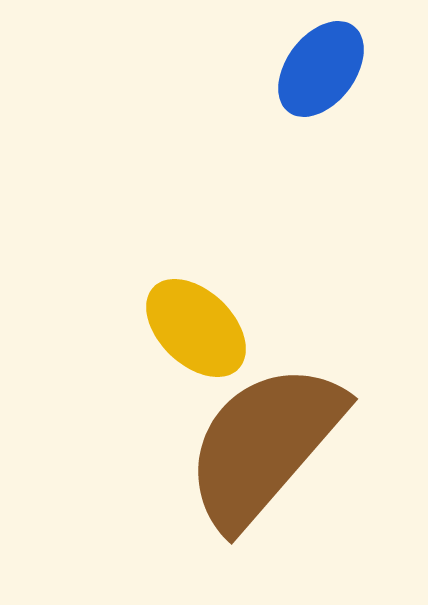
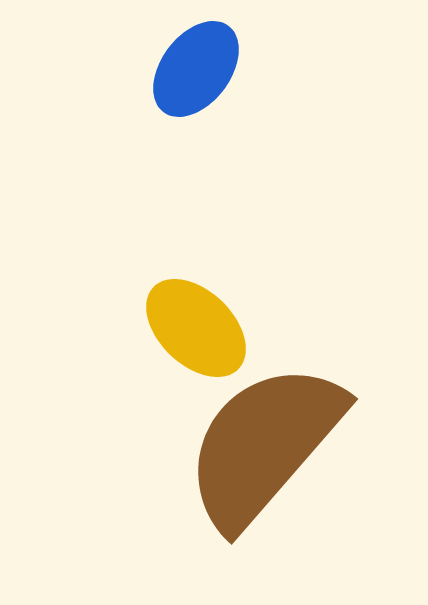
blue ellipse: moved 125 px left
